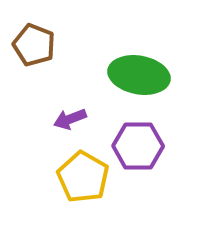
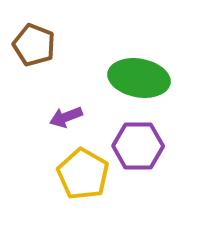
green ellipse: moved 3 px down
purple arrow: moved 4 px left, 2 px up
yellow pentagon: moved 3 px up
